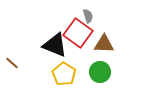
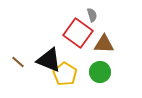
gray semicircle: moved 4 px right, 1 px up
black triangle: moved 6 px left, 15 px down
brown line: moved 6 px right, 1 px up
yellow pentagon: moved 1 px right
